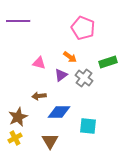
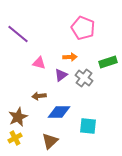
purple line: moved 13 px down; rotated 40 degrees clockwise
orange arrow: rotated 40 degrees counterclockwise
brown triangle: rotated 18 degrees clockwise
